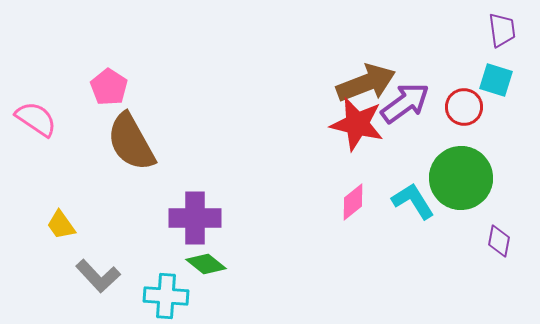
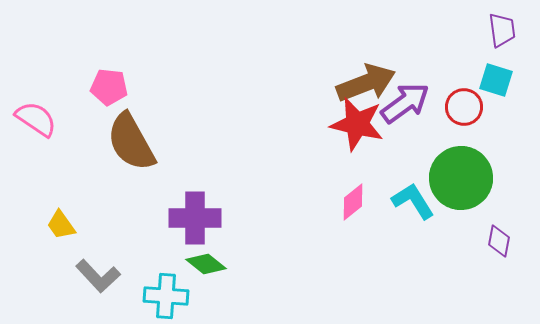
pink pentagon: rotated 27 degrees counterclockwise
